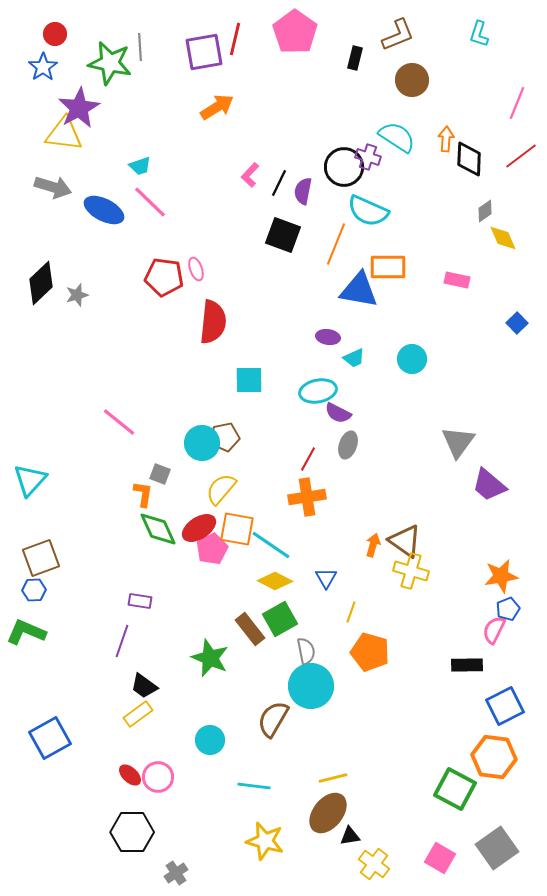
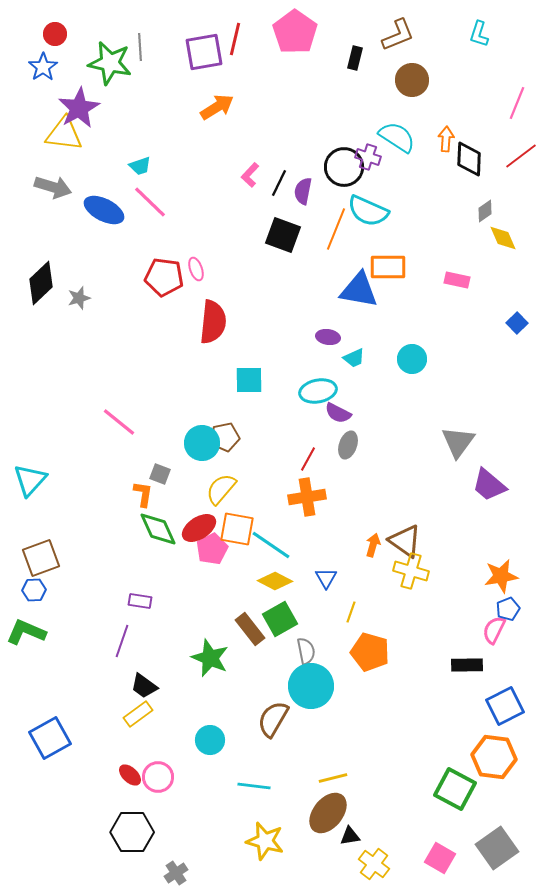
orange line at (336, 244): moved 15 px up
gray star at (77, 295): moved 2 px right, 3 px down
